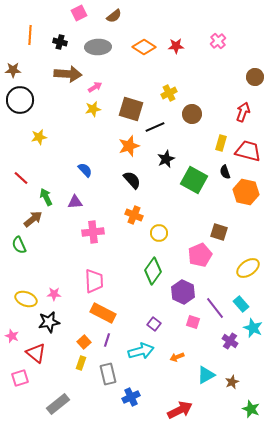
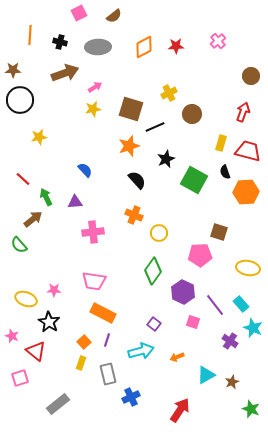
orange diamond at (144, 47): rotated 60 degrees counterclockwise
brown arrow at (68, 74): moved 3 px left, 1 px up; rotated 24 degrees counterclockwise
brown circle at (255, 77): moved 4 px left, 1 px up
red line at (21, 178): moved 2 px right, 1 px down
black semicircle at (132, 180): moved 5 px right
orange hexagon at (246, 192): rotated 15 degrees counterclockwise
green semicircle at (19, 245): rotated 18 degrees counterclockwise
pink pentagon at (200, 255): rotated 20 degrees clockwise
yellow ellipse at (248, 268): rotated 45 degrees clockwise
pink trapezoid at (94, 281): rotated 100 degrees clockwise
pink star at (54, 294): moved 4 px up
purple line at (215, 308): moved 3 px up
black star at (49, 322): rotated 30 degrees counterclockwise
red triangle at (36, 353): moved 2 px up
red arrow at (180, 410): rotated 30 degrees counterclockwise
